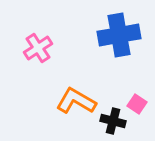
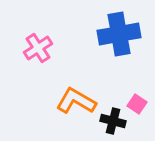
blue cross: moved 1 px up
